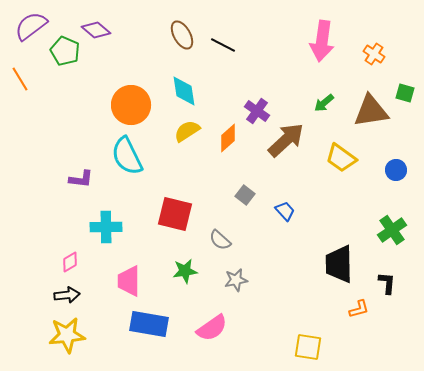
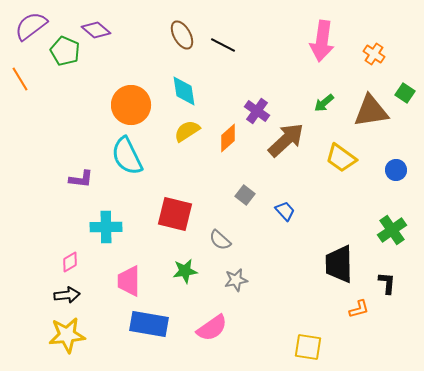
green square: rotated 18 degrees clockwise
